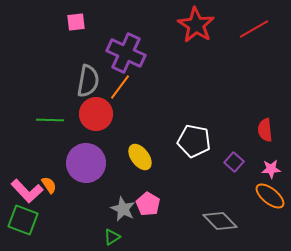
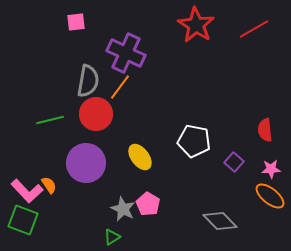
green line: rotated 16 degrees counterclockwise
